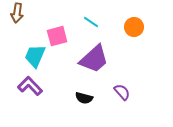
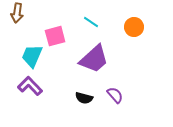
pink square: moved 2 px left
cyan trapezoid: moved 3 px left
purple semicircle: moved 7 px left, 3 px down
